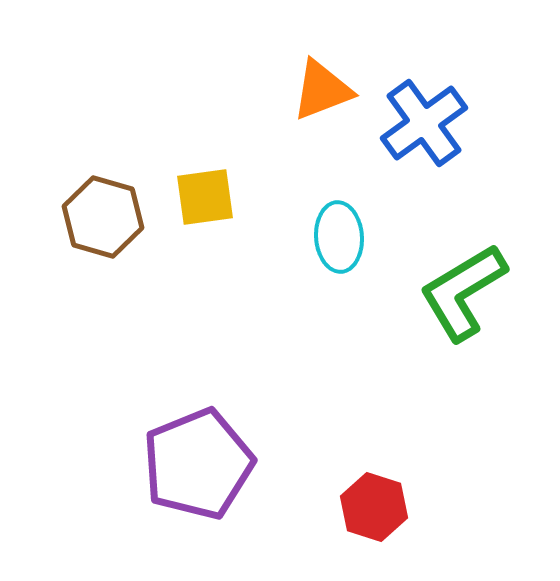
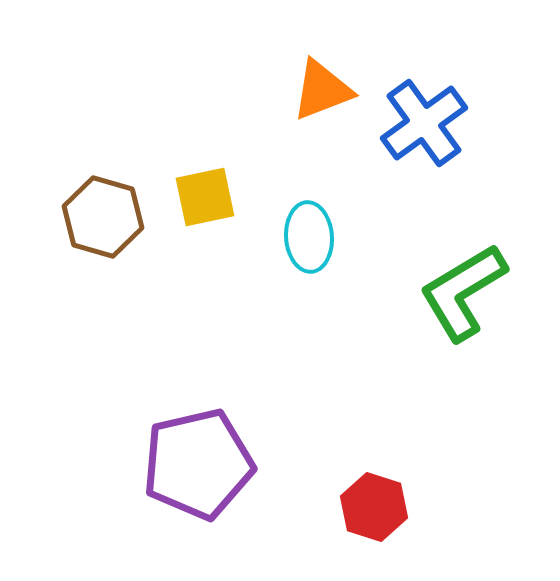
yellow square: rotated 4 degrees counterclockwise
cyan ellipse: moved 30 px left
purple pentagon: rotated 9 degrees clockwise
